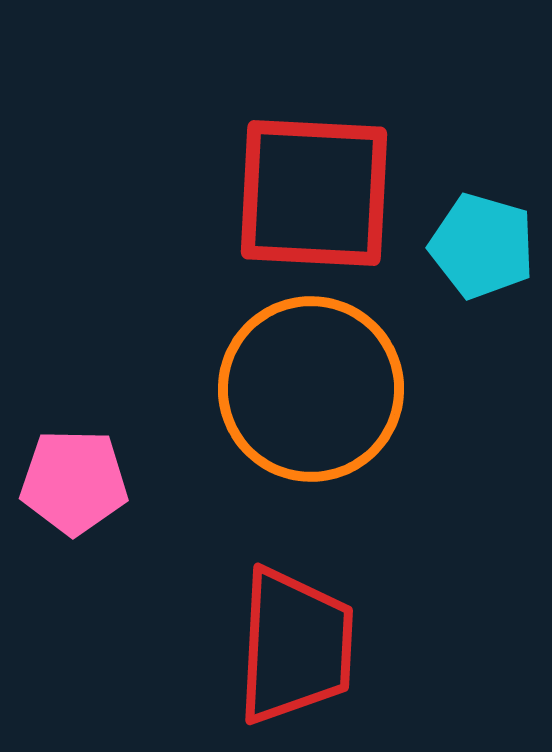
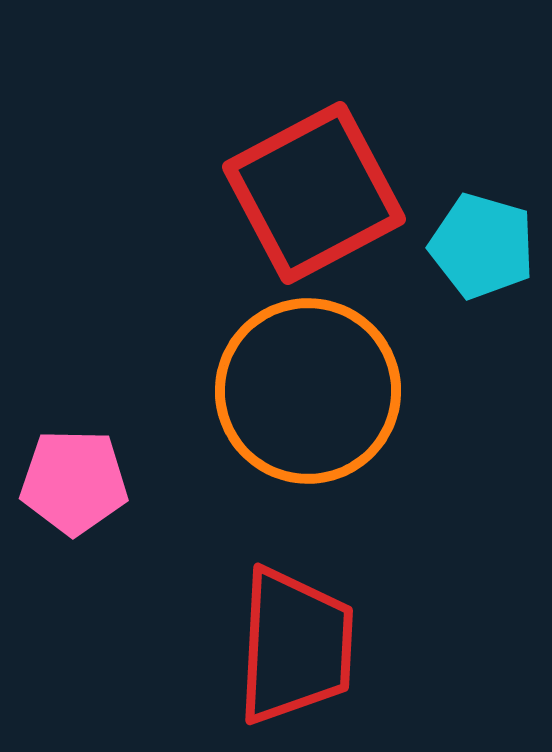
red square: rotated 31 degrees counterclockwise
orange circle: moved 3 px left, 2 px down
